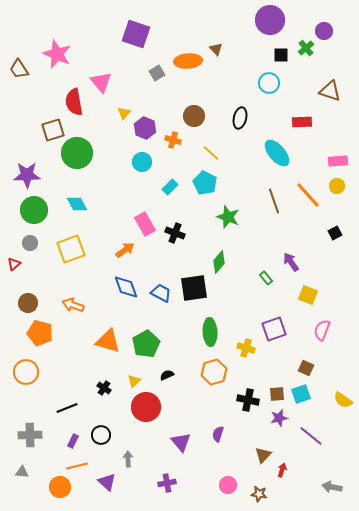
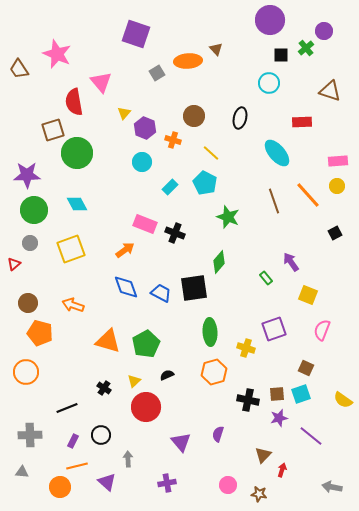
pink rectangle at (145, 224): rotated 40 degrees counterclockwise
